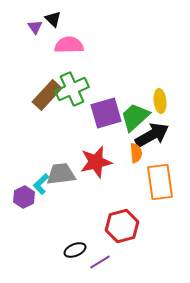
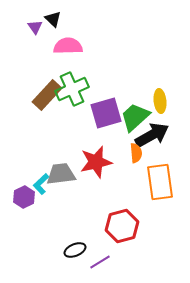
pink semicircle: moved 1 px left, 1 px down
